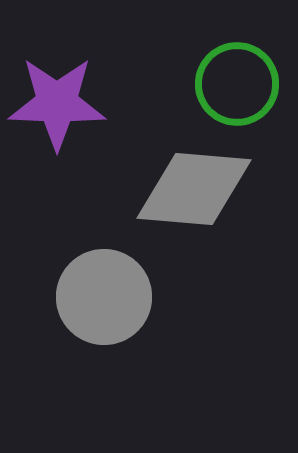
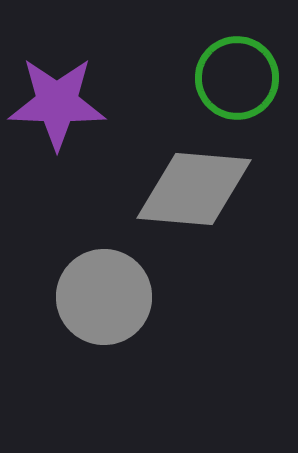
green circle: moved 6 px up
